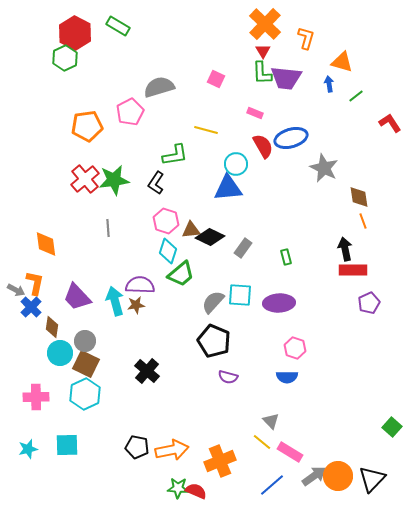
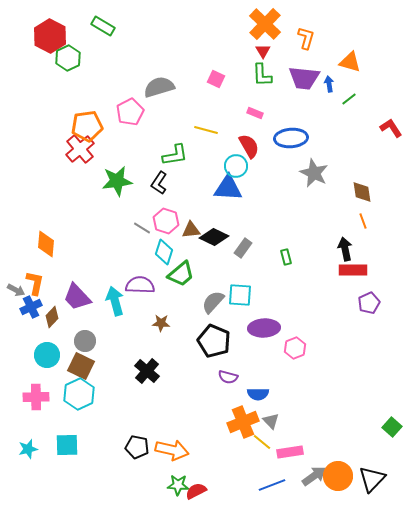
green rectangle at (118, 26): moved 15 px left
red hexagon at (75, 33): moved 25 px left, 3 px down
green hexagon at (65, 58): moved 3 px right
orange triangle at (342, 62): moved 8 px right
green L-shape at (262, 73): moved 2 px down
purple trapezoid at (286, 78): moved 18 px right
green line at (356, 96): moved 7 px left, 3 px down
red L-shape at (390, 123): moved 1 px right, 5 px down
blue ellipse at (291, 138): rotated 12 degrees clockwise
red semicircle at (263, 146): moved 14 px left
cyan circle at (236, 164): moved 2 px down
gray star at (324, 168): moved 10 px left, 5 px down
red cross at (85, 179): moved 5 px left, 30 px up
green star at (114, 180): moved 3 px right, 1 px down
black L-shape at (156, 183): moved 3 px right
blue triangle at (228, 188): rotated 8 degrees clockwise
brown diamond at (359, 197): moved 3 px right, 5 px up
gray line at (108, 228): moved 34 px right; rotated 54 degrees counterclockwise
black diamond at (210, 237): moved 4 px right
orange diamond at (46, 244): rotated 12 degrees clockwise
cyan diamond at (168, 251): moved 4 px left, 1 px down
purple ellipse at (279, 303): moved 15 px left, 25 px down
brown star at (136, 305): moved 25 px right, 18 px down; rotated 12 degrees clockwise
blue cross at (31, 307): rotated 20 degrees clockwise
brown diamond at (52, 327): moved 10 px up; rotated 35 degrees clockwise
pink hexagon at (295, 348): rotated 20 degrees clockwise
cyan circle at (60, 353): moved 13 px left, 2 px down
brown square at (86, 364): moved 5 px left, 2 px down
blue semicircle at (287, 377): moved 29 px left, 17 px down
cyan hexagon at (85, 394): moved 6 px left
orange arrow at (172, 450): rotated 24 degrees clockwise
pink rectangle at (290, 452): rotated 40 degrees counterclockwise
orange cross at (220, 461): moved 23 px right, 39 px up
blue line at (272, 485): rotated 20 degrees clockwise
green star at (178, 488): moved 3 px up
red semicircle at (196, 491): rotated 50 degrees counterclockwise
